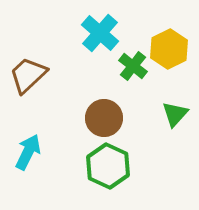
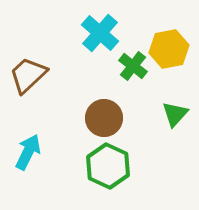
yellow hexagon: rotated 15 degrees clockwise
